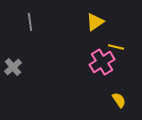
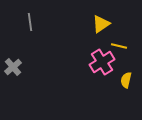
yellow triangle: moved 6 px right, 2 px down
yellow line: moved 3 px right, 1 px up
yellow semicircle: moved 7 px right, 20 px up; rotated 133 degrees counterclockwise
